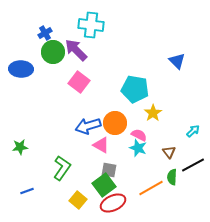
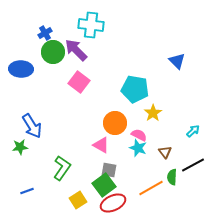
blue arrow: moved 56 px left; rotated 105 degrees counterclockwise
brown triangle: moved 4 px left
yellow square: rotated 18 degrees clockwise
